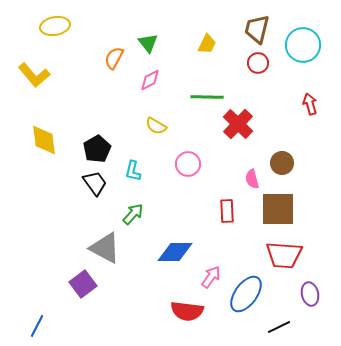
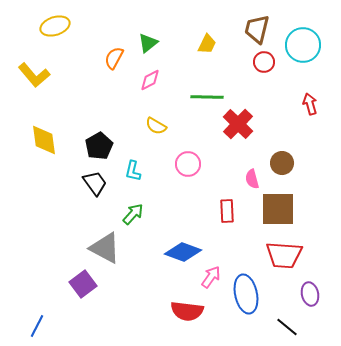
yellow ellipse: rotated 8 degrees counterclockwise
green triangle: rotated 30 degrees clockwise
red circle: moved 6 px right, 1 px up
black pentagon: moved 2 px right, 3 px up
blue diamond: moved 8 px right; rotated 21 degrees clockwise
blue ellipse: rotated 48 degrees counterclockwise
black line: moved 8 px right; rotated 65 degrees clockwise
